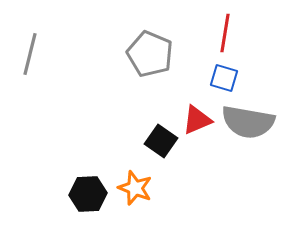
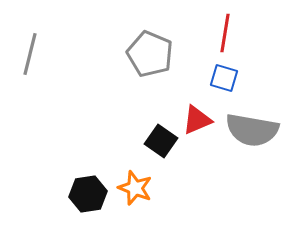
gray semicircle: moved 4 px right, 8 px down
black hexagon: rotated 6 degrees counterclockwise
